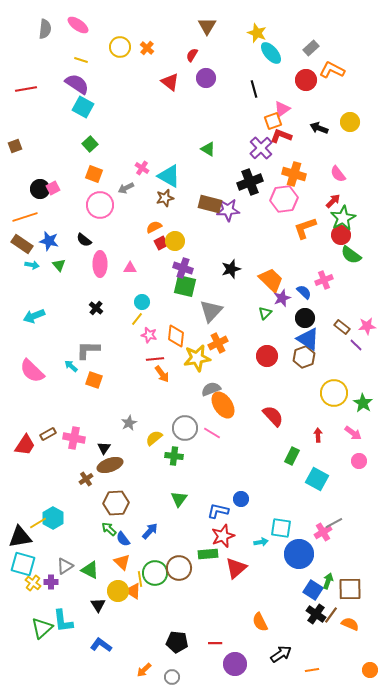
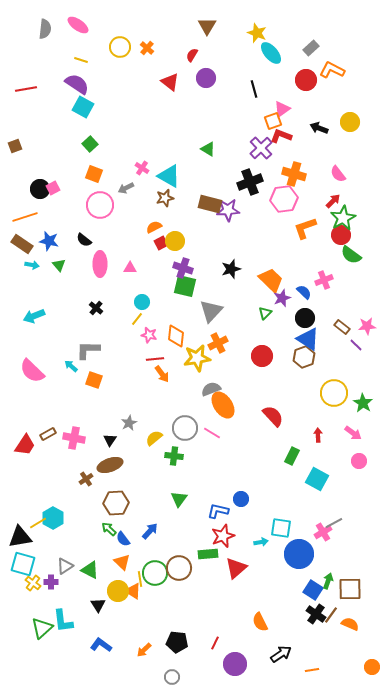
red circle at (267, 356): moved 5 px left
black triangle at (104, 448): moved 6 px right, 8 px up
red line at (215, 643): rotated 64 degrees counterclockwise
orange arrow at (144, 670): moved 20 px up
orange circle at (370, 670): moved 2 px right, 3 px up
